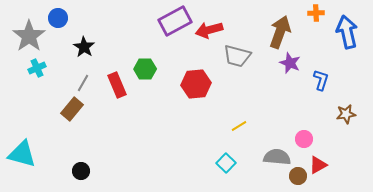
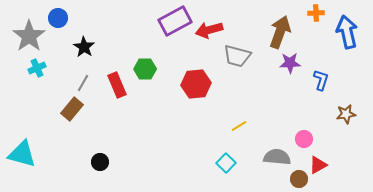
purple star: rotated 25 degrees counterclockwise
black circle: moved 19 px right, 9 px up
brown circle: moved 1 px right, 3 px down
